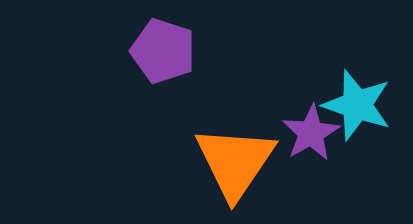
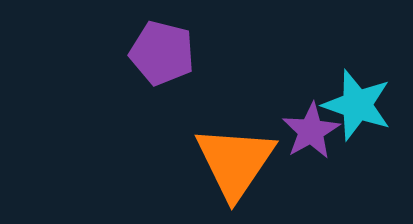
purple pentagon: moved 1 px left, 2 px down; rotated 4 degrees counterclockwise
purple star: moved 2 px up
